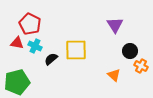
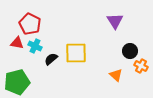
purple triangle: moved 4 px up
yellow square: moved 3 px down
orange triangle: moved 2 px right
